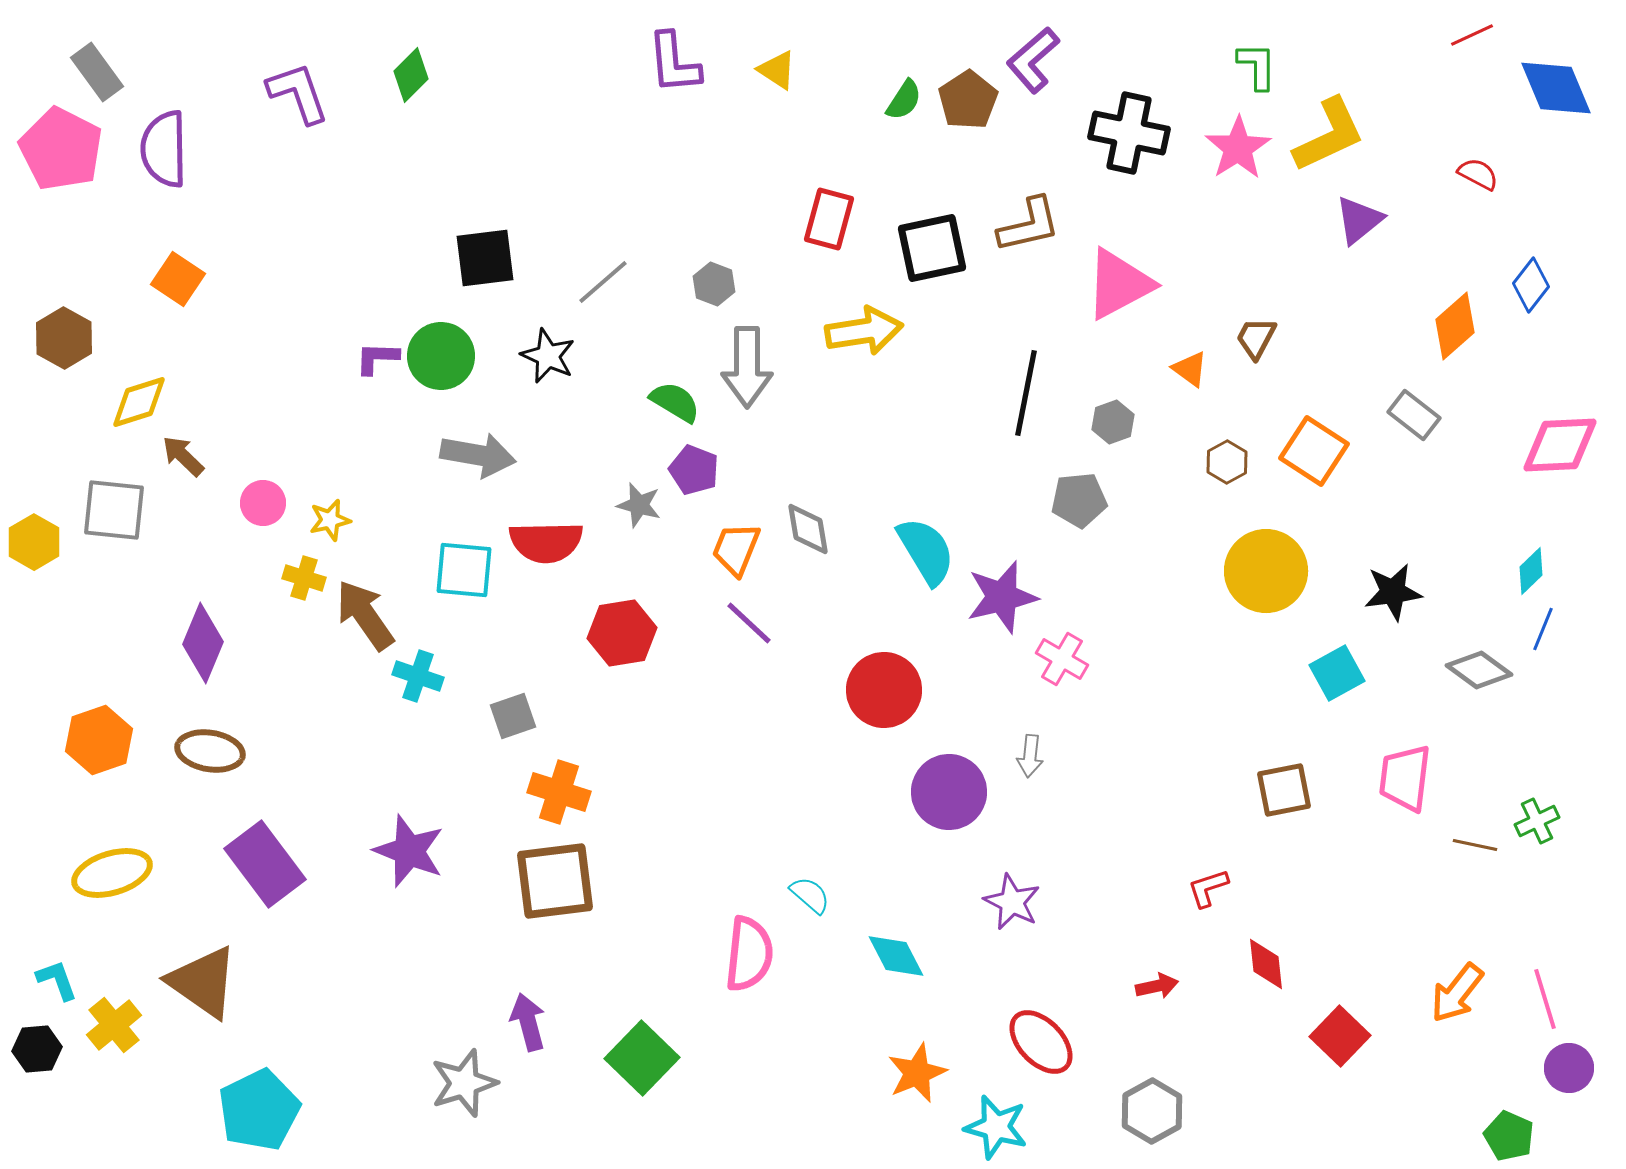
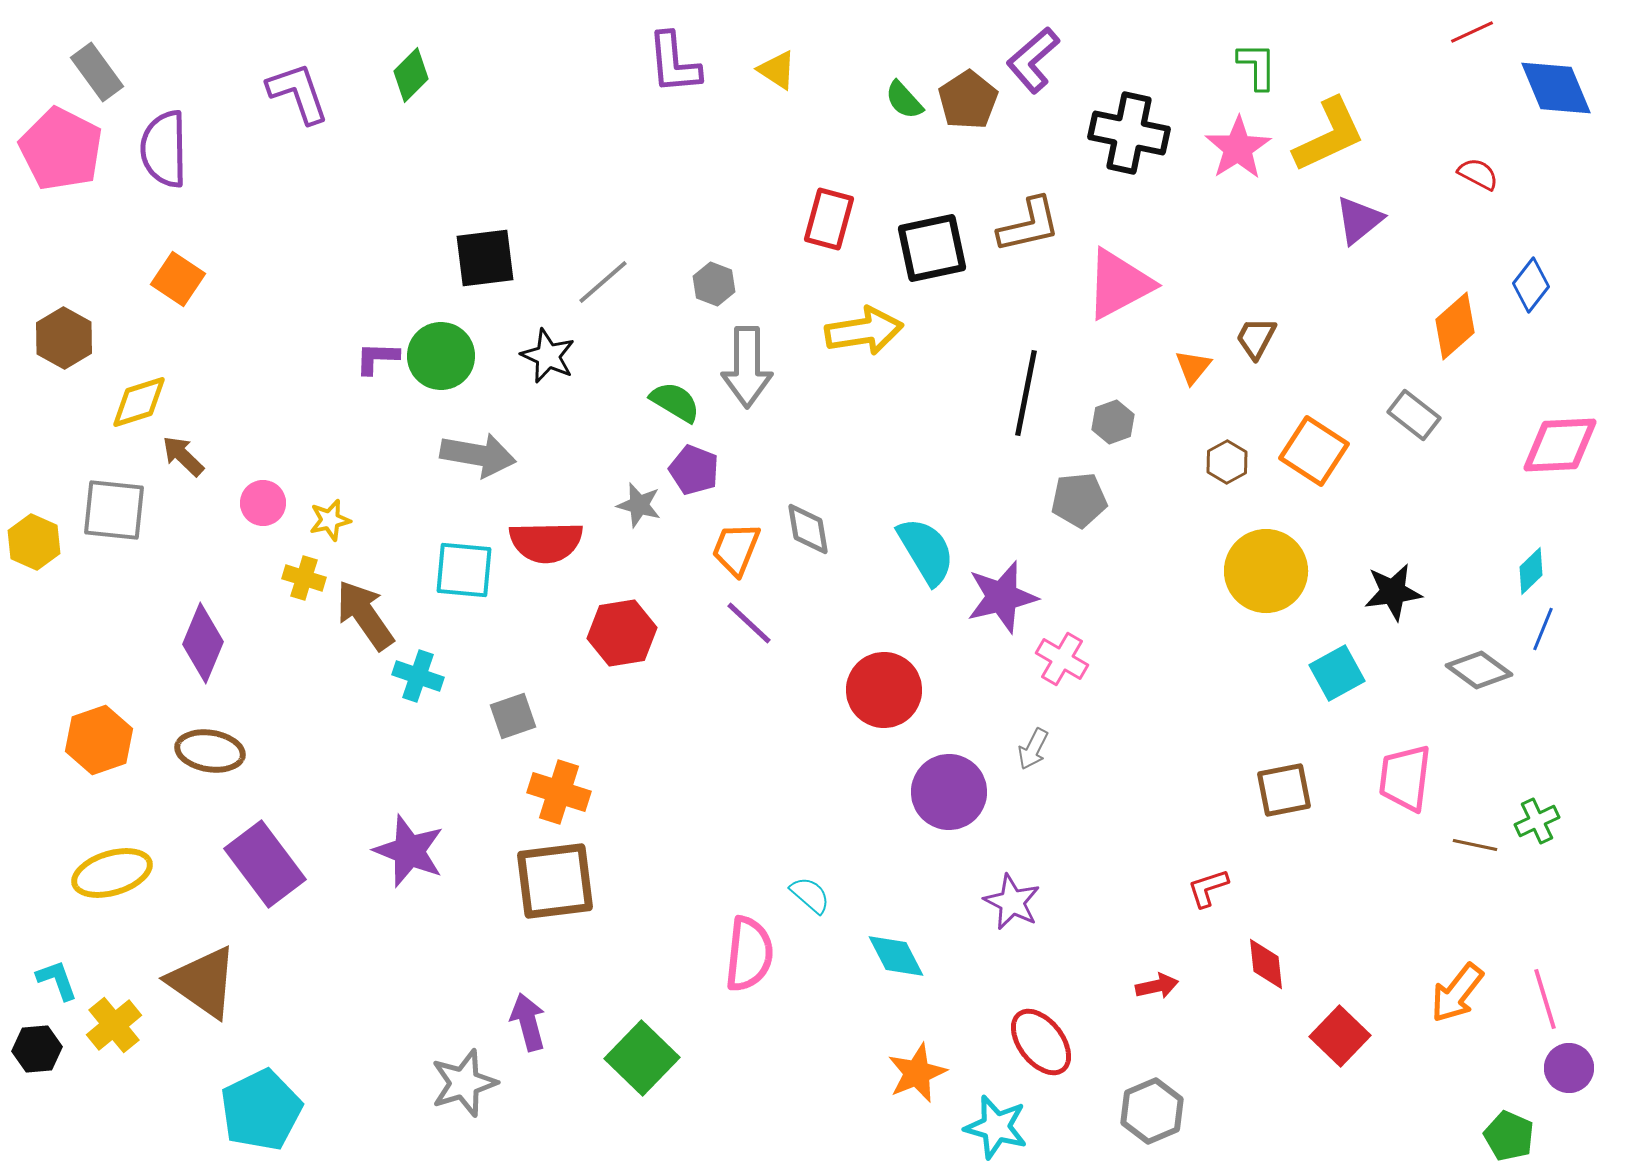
red line at (1472, 35): moved 3 px up
green semicircle at (904, 100): rotated 105 degrees clockwise
orange triangle at (1190, 369): moved 3 px right, 2 px up; rotated 33 degrees clockwise
yellow hexagon at (34, 542): rotated 6 degrees counterclockwise
gray arrow at (1030, 756): moved 3 px right, 7 px up; rotated 21 degrees clockwise
red ellipse at (1041, 1042): rotated 6 degrees clockwise
cyan pentagon at (259, 1110): moved 2 px right
gray hexagon at (1152, 1111): rotated 6 degrees clockwise
